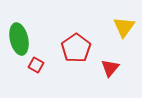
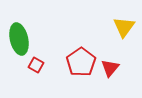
red pentagon: moved 5 px right, 14 px down
